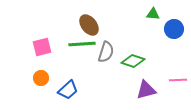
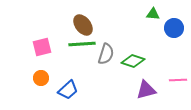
brown ellipse: moved 6 px left
blue circle: moved 1 px up
gray semicircle: moved 2 px down
